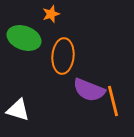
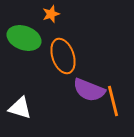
orange ellipse: rotated 24 degrees counterclockwise
white triangle: moved 2 px right, 2 px up
